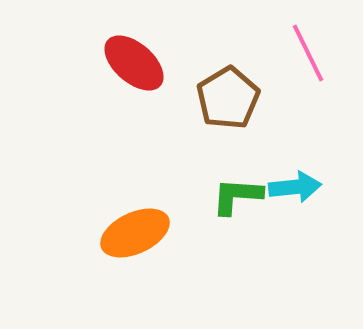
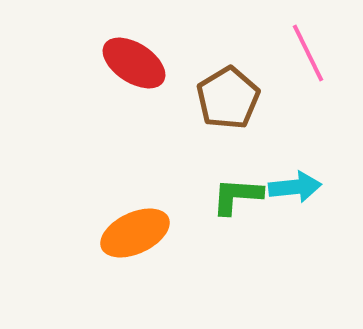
red ellipse: rotated 8 degrees counterclockwise
